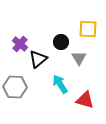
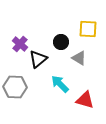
gray triangle: rotated 28 degrees counterclockwise
cyan arrow: rotated 12 degrees counterclockwise
